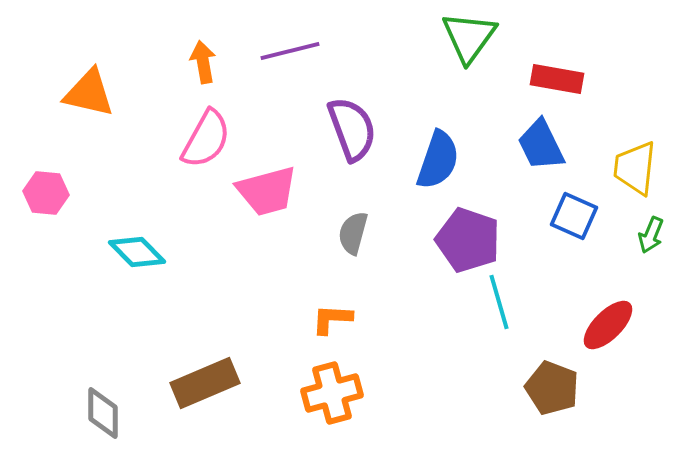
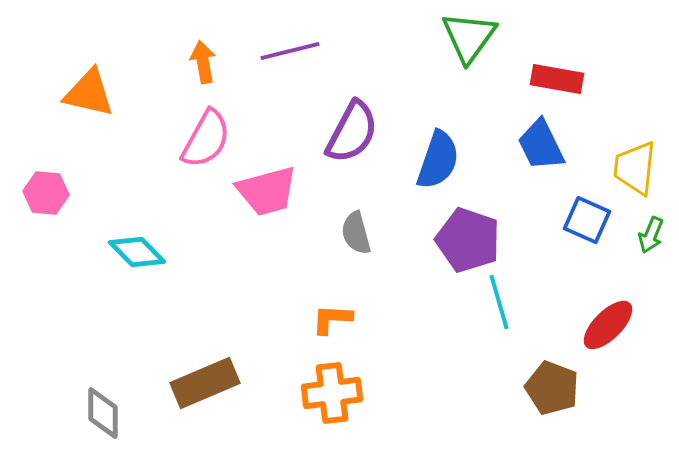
purple semicircle: moved 3 px down; rotated 48 degrees clockwise
blue square: moved 13 px right, 4 px down
gray semicircle: moved 3 px right; rotated 30 degrees counterclockwise
orange cross: rotated 8 degrees clockwise
